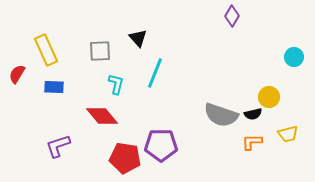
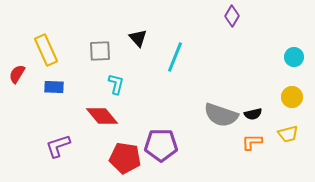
cyan line: moved 20 px right, 16 px up
yellow circle: moved 23 px right
